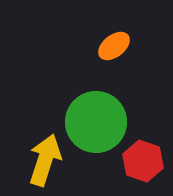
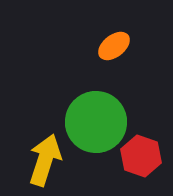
red hexagon: moved 2 px left, 5 px up
